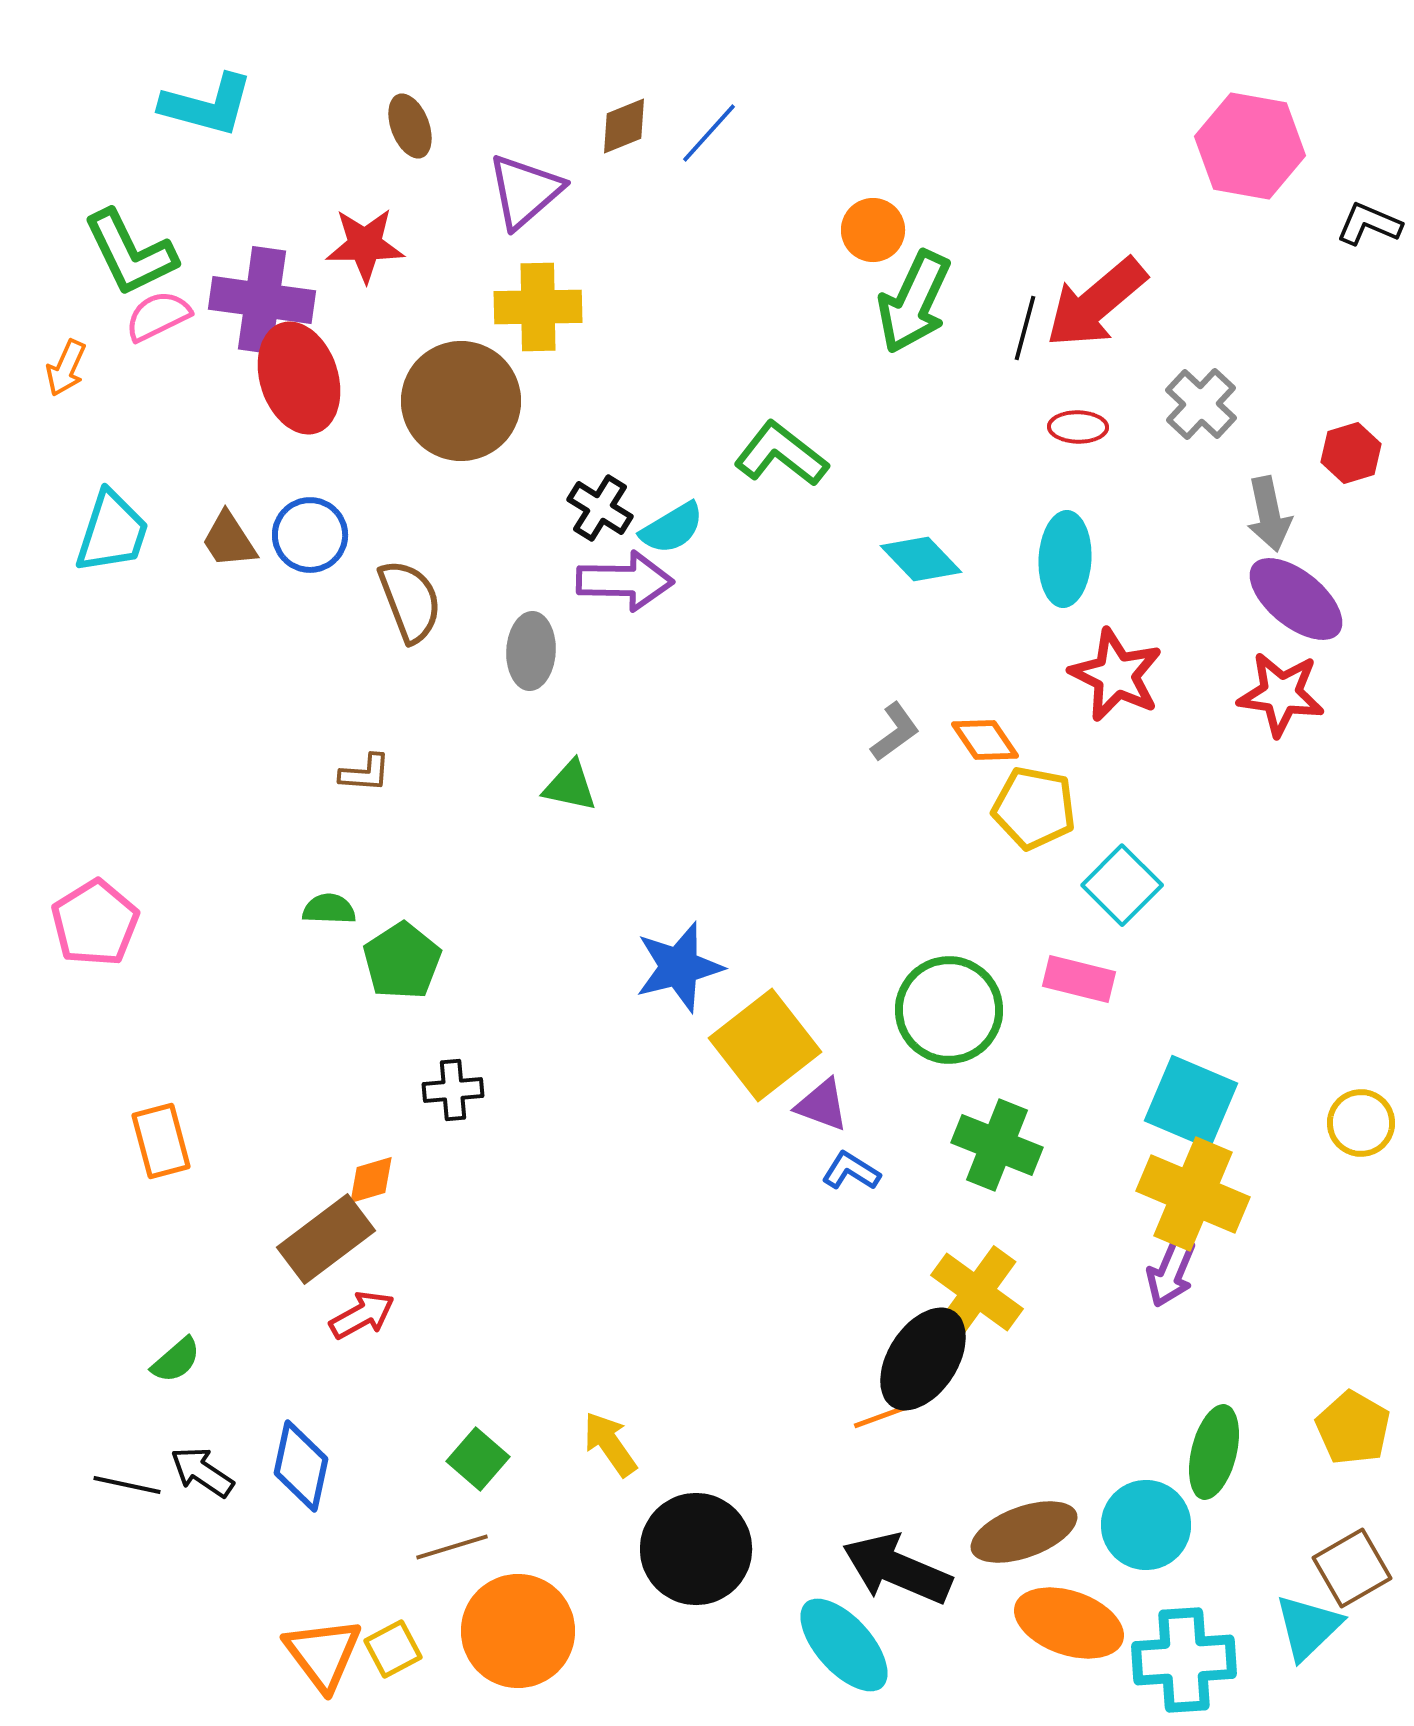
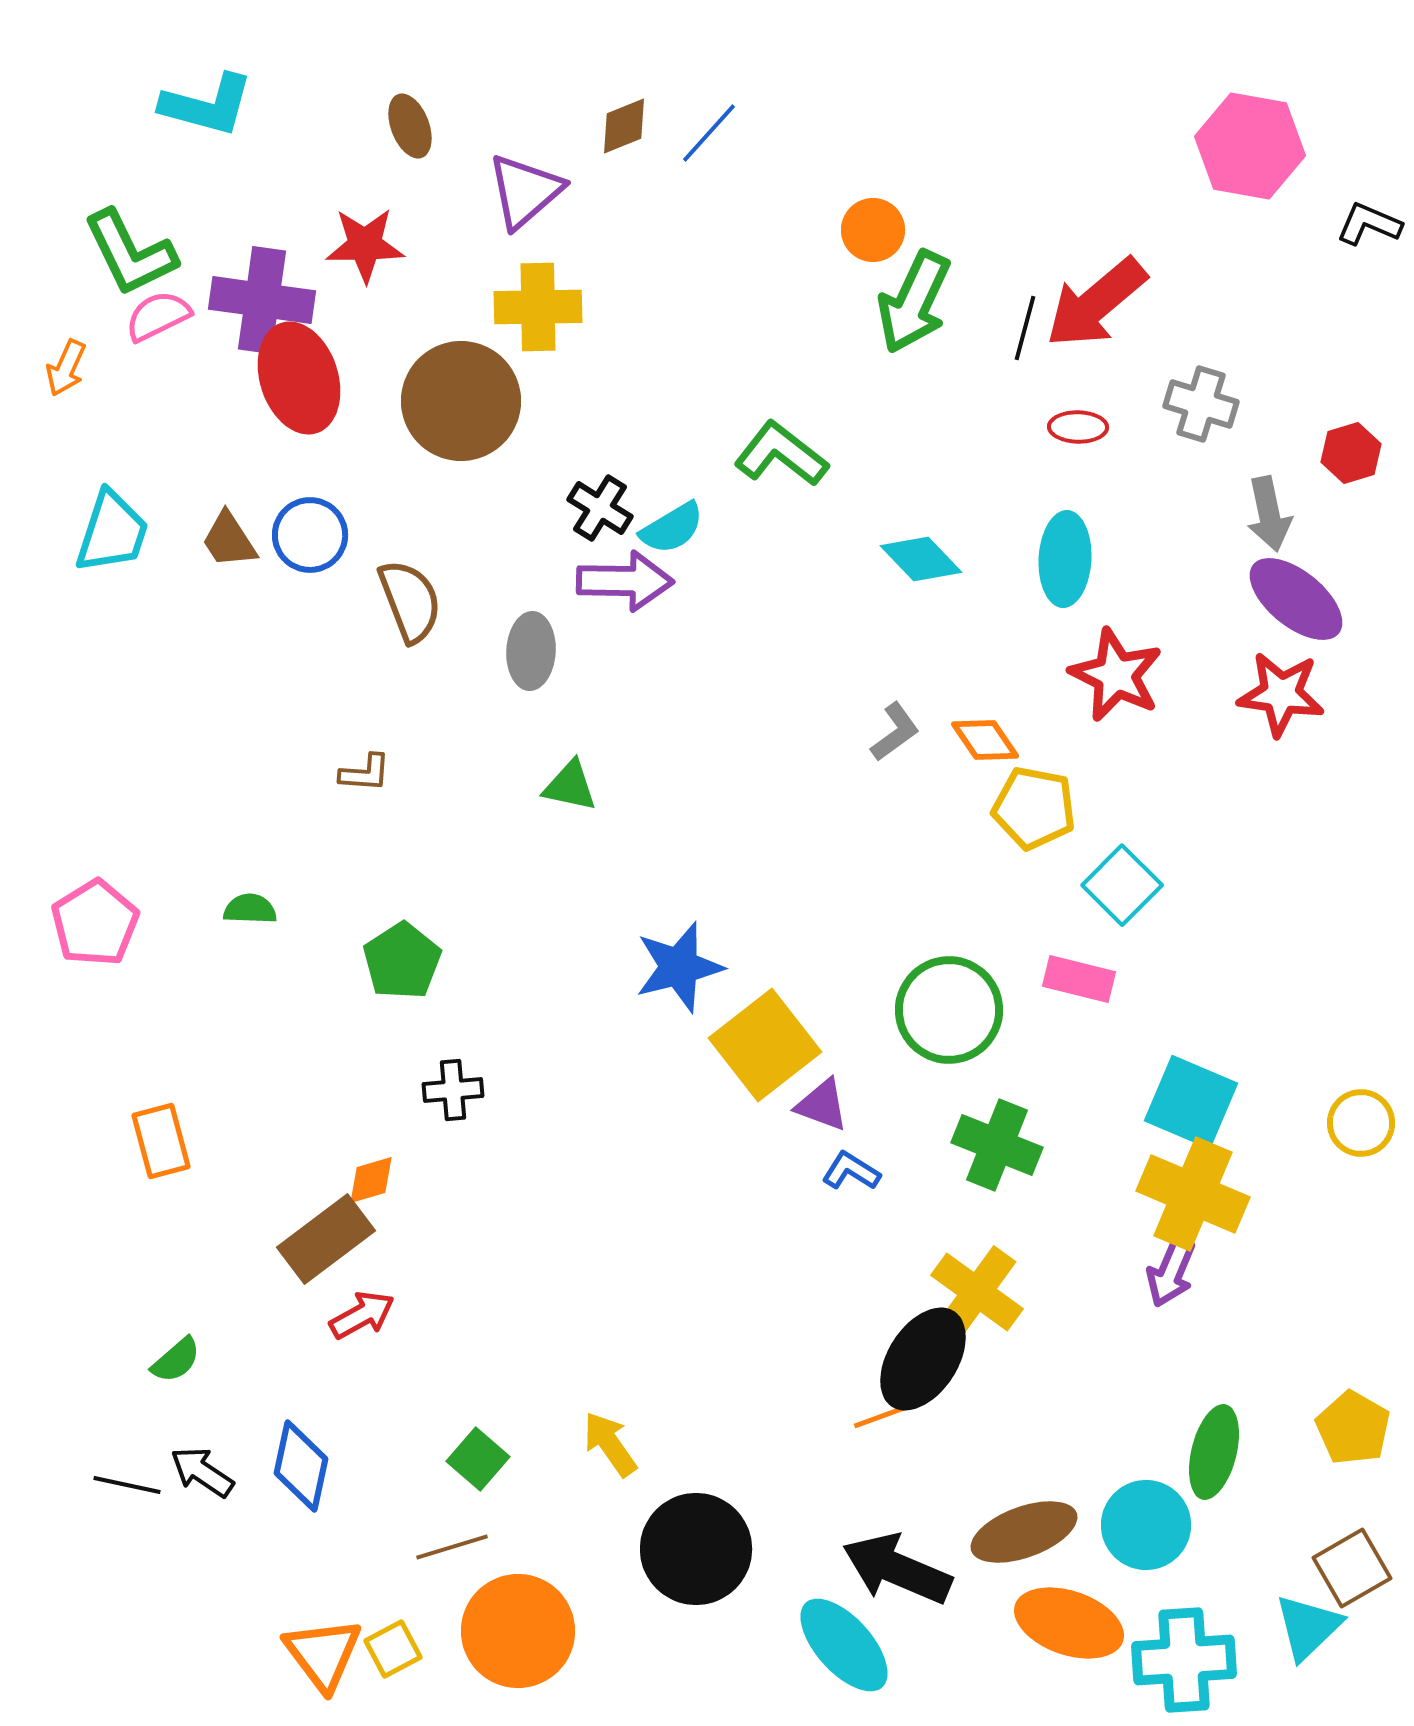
gray cross at (1201, 404): rotated 26 degrees counterclockwise
green semicircle at (329, 909): moved 79 px left
